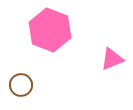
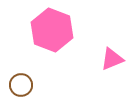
pink hexagon: moved 2 px right
